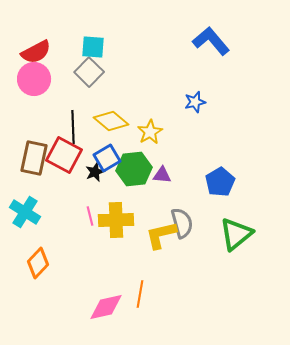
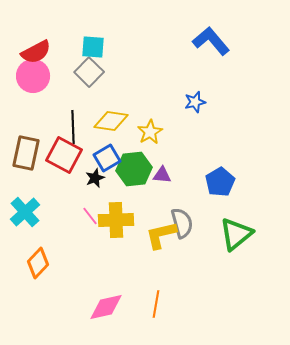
pink circle: moved 1 px left, 3 px up
yellow diamond: rotated 32 degrees counterclockwise
brown rectangle: moved 8 px left, 5 px up
black star: moved 6 px down
cyan cross: rotated 16 degrees clockwise
pink line: rotated 24 degrees counterclockwise
orange line: moved 16 px right, 10 px down
